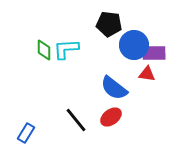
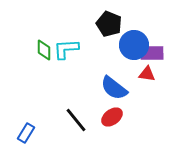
black pentagon: rotated 15 degrees clockwise
purple rectangle: moved 2 px left
red ellipse: moved 1 px right
